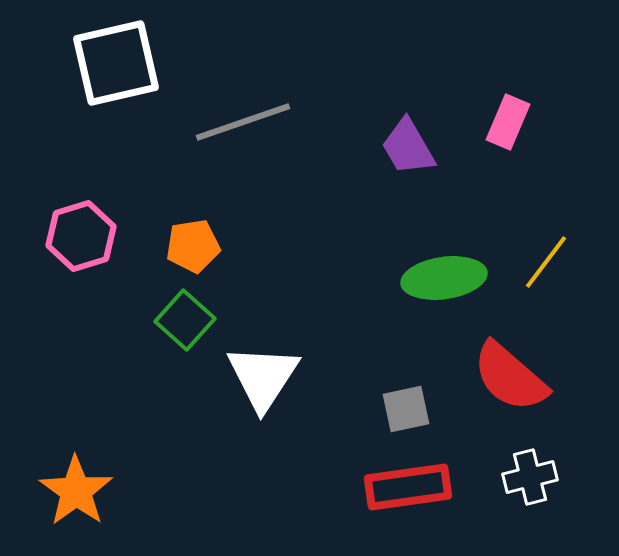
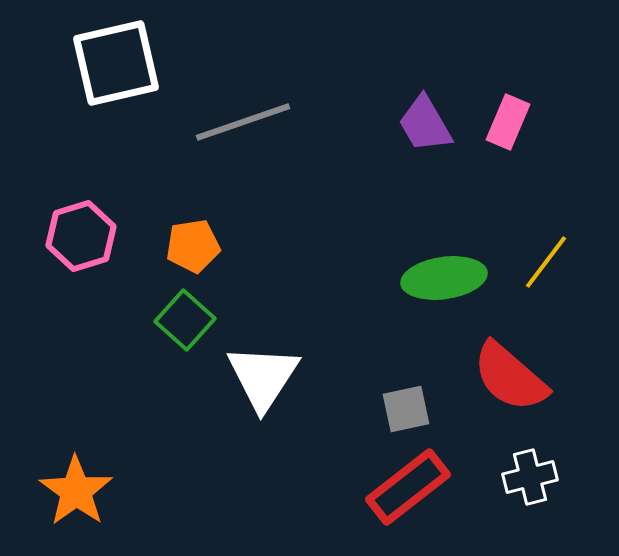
purple trapezoid: moved 17 px right, 23 px up
red rectangle: rotated 30 degrees counterclockwise
